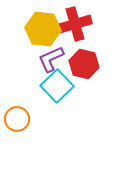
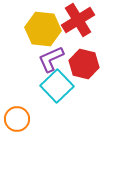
red cross: moved 3 px right, 4 px up; rotated 16 degrees counterclockwise
